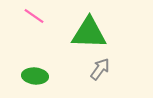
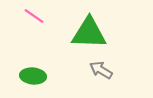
gray arrow: moved 1 px right, 1 px down; rotated 95 degrees counterclockwise
green ellipse: moved 2 px left
